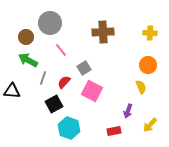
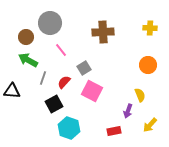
yellow cross: moved 5 px up
yellow semicircle: moved 1 px left, 8 px down
